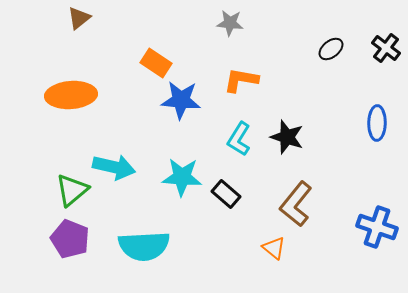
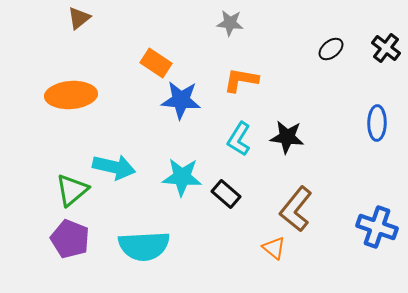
black star: rotated 12 degrees counterclockwise
brown L-shape: moved 5 px down
